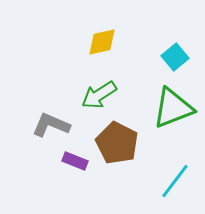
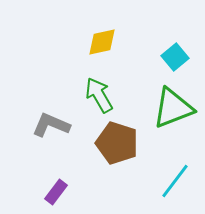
green arrow: rotated 93 degrees clockwise
brown pentagon: rotated 9 degrees counterclockwise
purple rectangle: moved 19 px left, 31 px down; rotated 75 degrees counterclockwise
